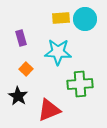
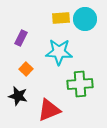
purple rectangle: rotated 42 degrees clockwise
cyan star: moved 1 px right
black star: rotated 18 degrees counterclockwise
